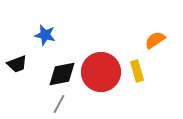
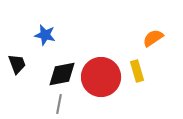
orange semicircle: moved 2 px left, 2 px up
black trapezoid: rotated 90 degrees counterclockwise
red circle: moved 5 px down
gray line: rotated 18 degrees counterclockwise
